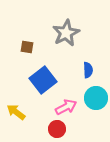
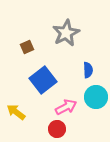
brown square: rotated 32 degrees counterclockwise
cyan circle: moved 1 px up
